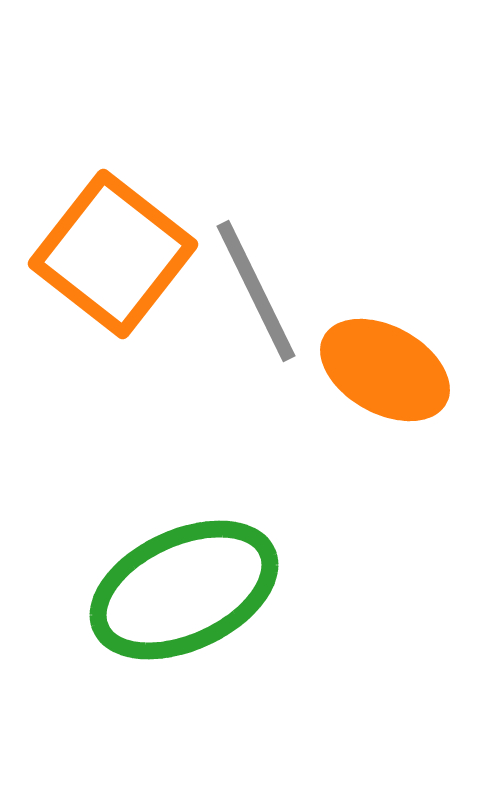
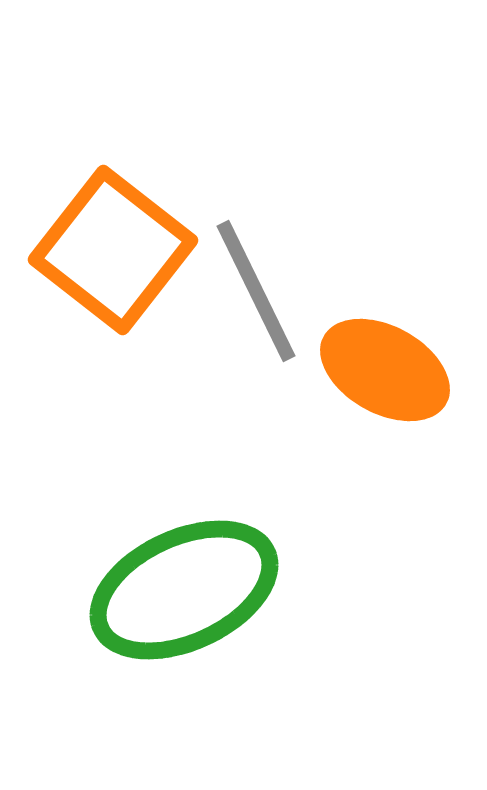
orange square: moved 4 px up
